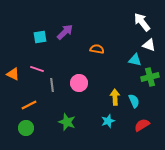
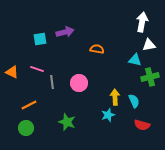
white arrow: rotated 48 degrees clockwise
purple arrow: rotated 30 degrees clockwise
cyan square: moved 2 px down
white triangle: rotated 32 degrees counterclockwise
orange triangle: moved 1 px left, 2 px up
gray line: moved 3 px up
cyan star: moved 6 px up
red semicircle: rotated 133 degrees counterclockwise
